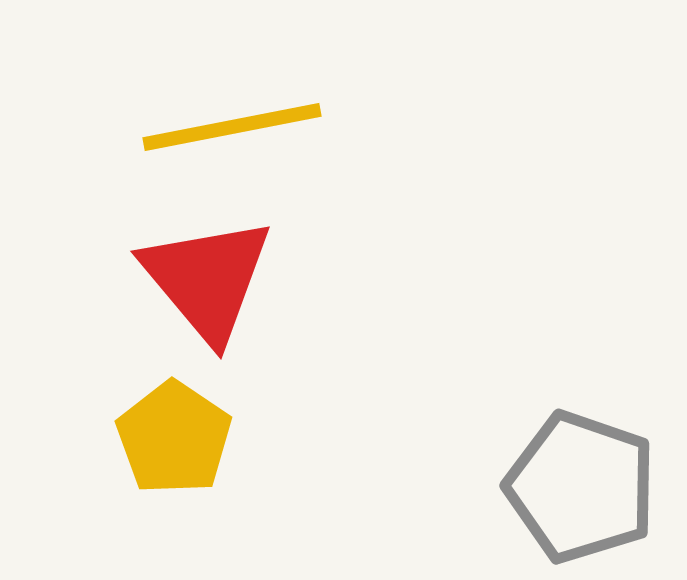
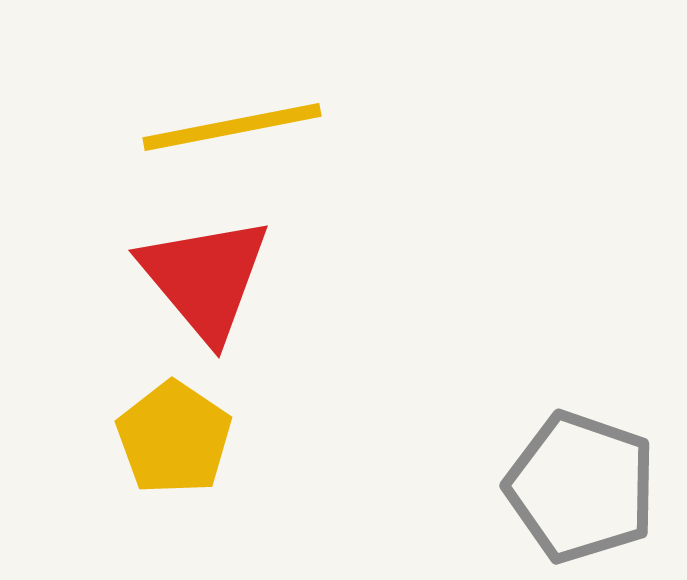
red triangle: moved 2 px left, 1 px up
